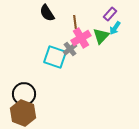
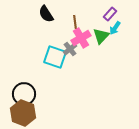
black semicircle: moved 1 px left, 1 px down
